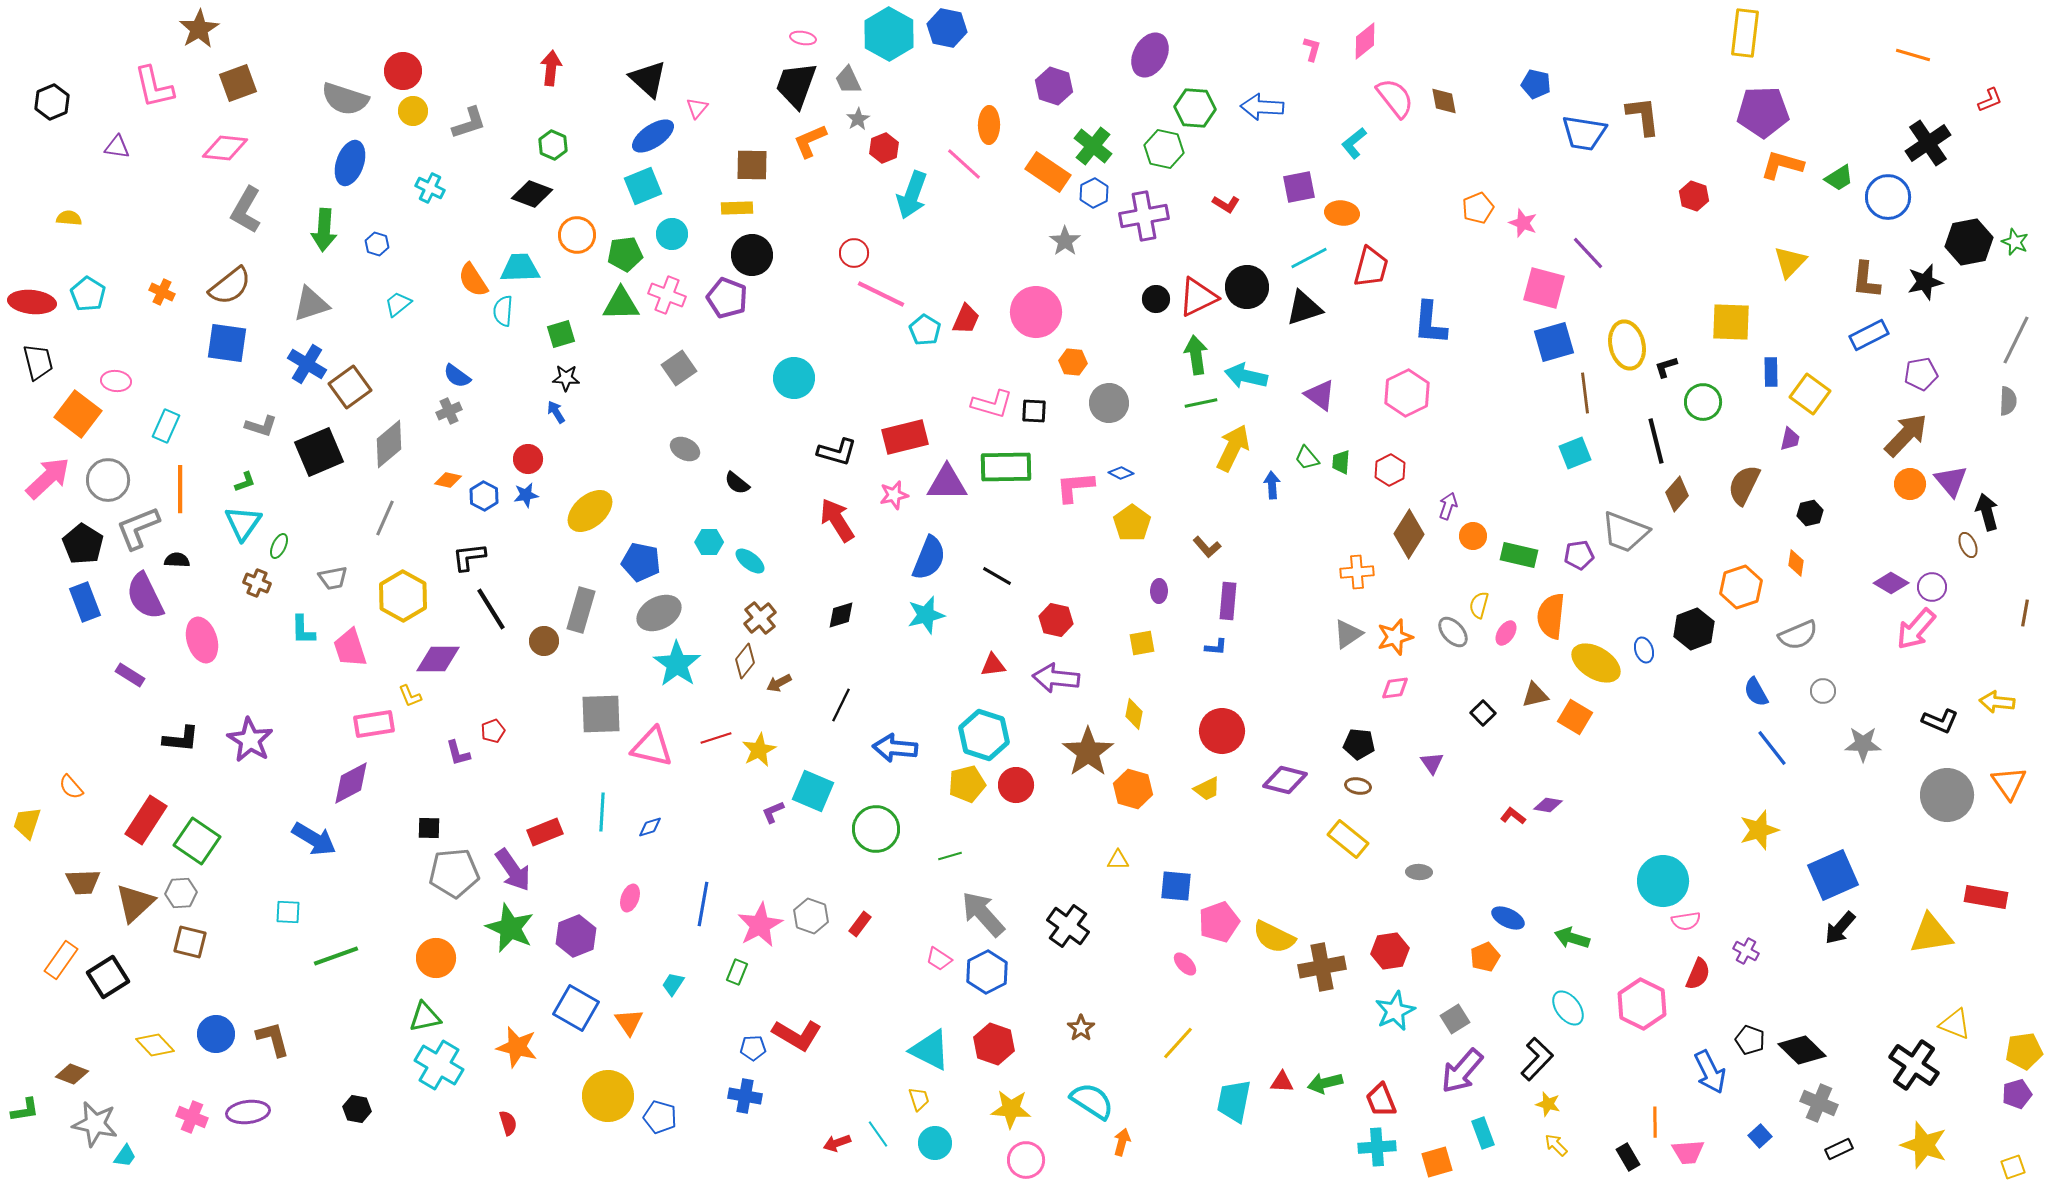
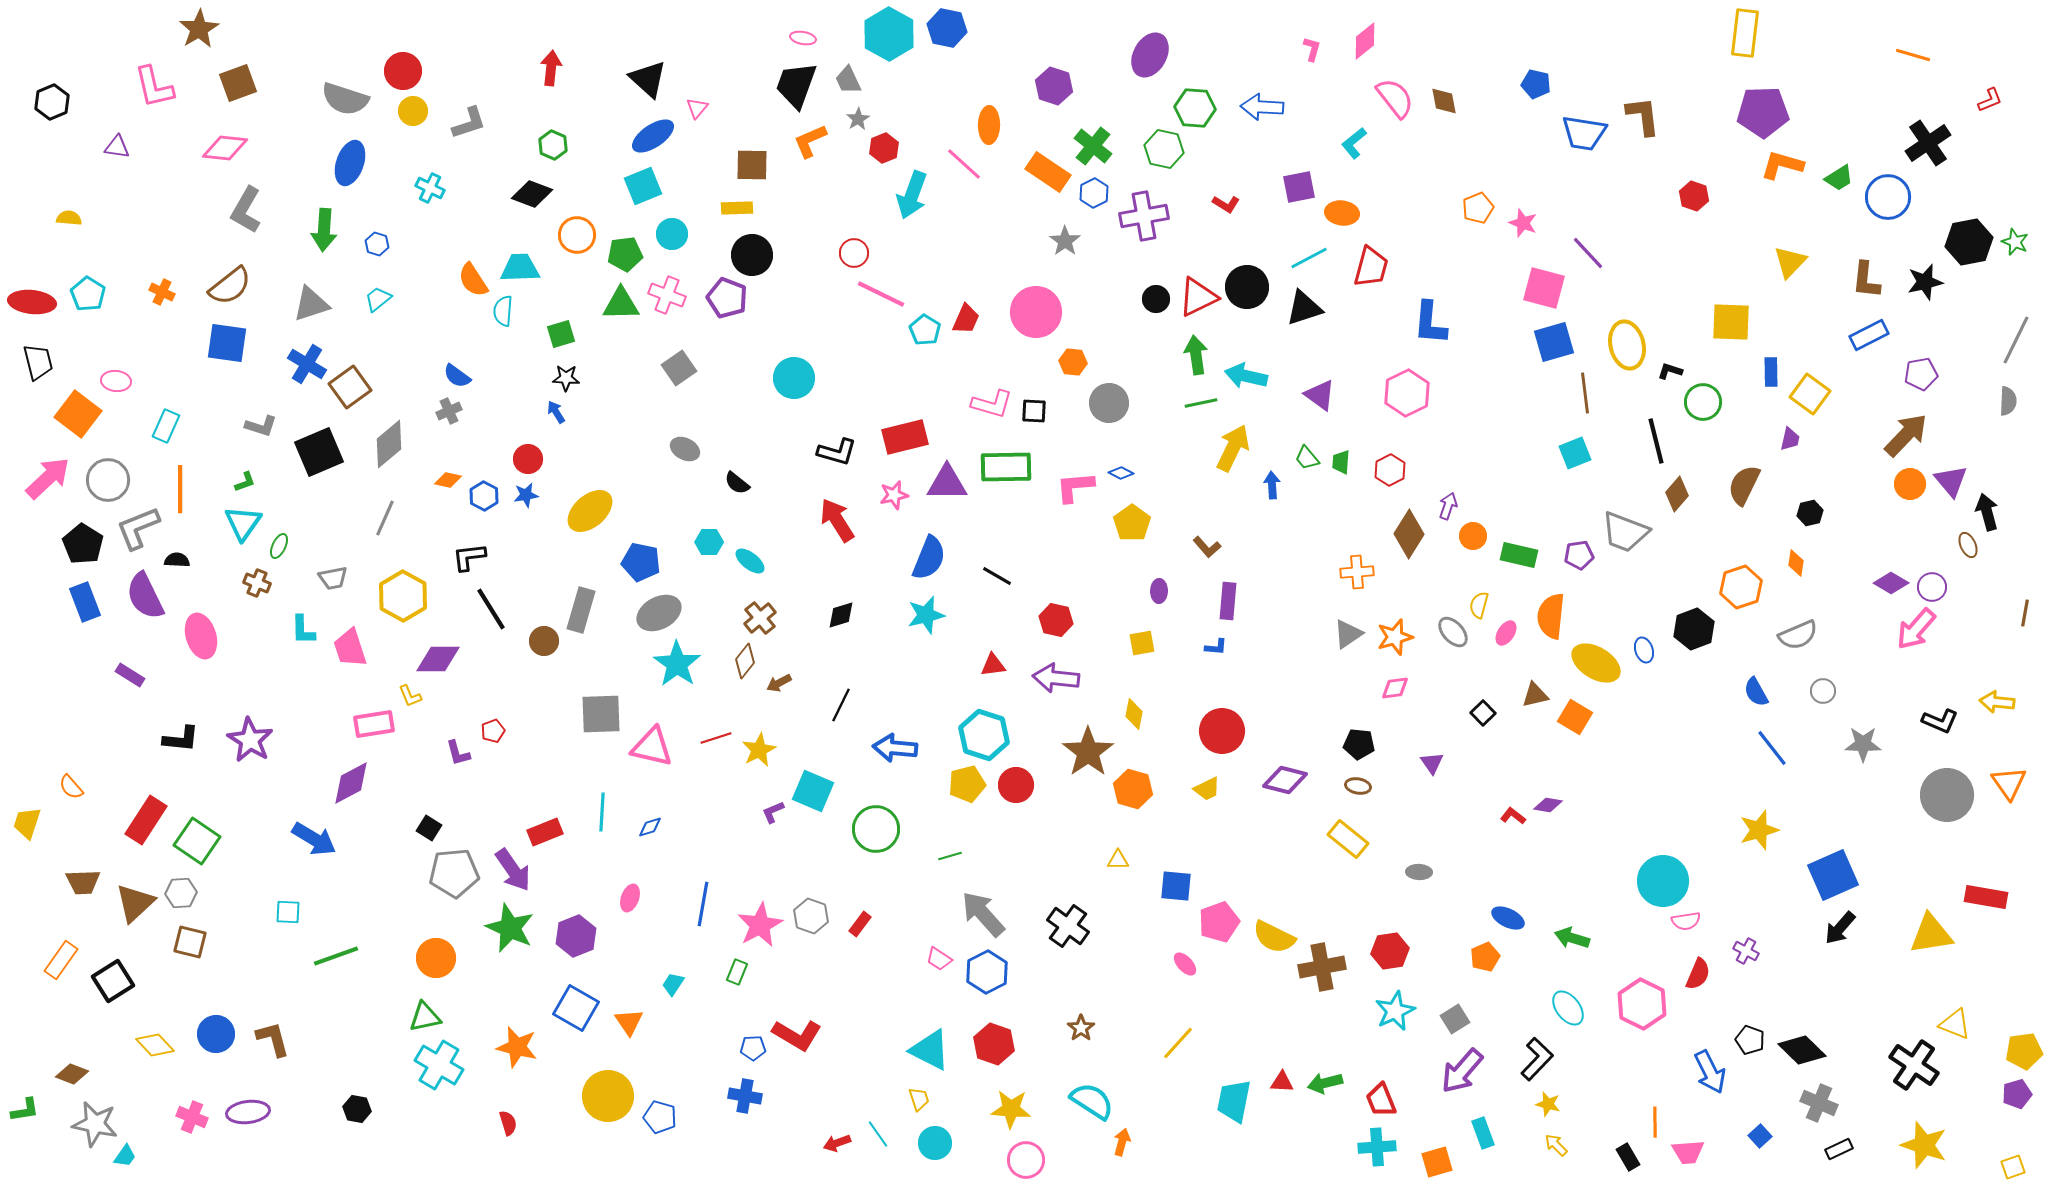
cyan trapezoid at (398, 304): moved 20 px left, 5 px up
black L-shape at (1666, 367): moved 4 px right, 4 px down; rotated 35 degrees clockwise
pink ellipse at (202, 640): moved 1 px left, 4 px up
black square at (429, 828): rotated 30 degrees clockwise
black square at (108, 977): moved 5 px right, 4 px down
